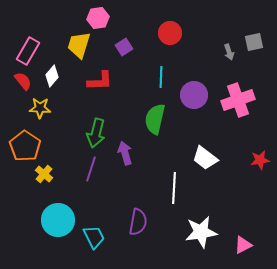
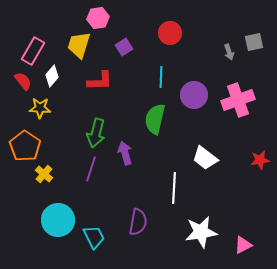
pink rectangle: moved 5 px right
